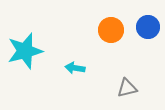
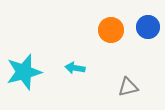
cyan star: moved 1 px left, 21 px down
gray triangle: moved 1 px right, 1 px up
